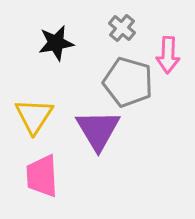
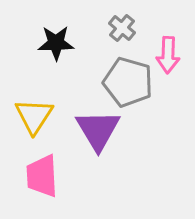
black star: rotated 9 degrees clockwise
